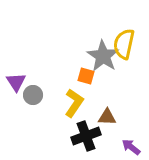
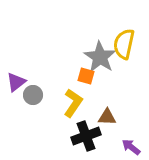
gray star: moved 3 px left, 1 px down
purple triangle: rotated 25 degrees clockwise
yellow L-shape: moved 1 px left
